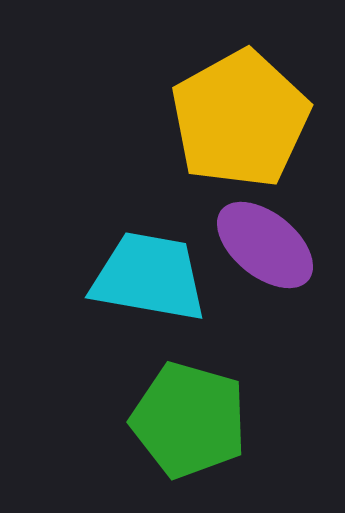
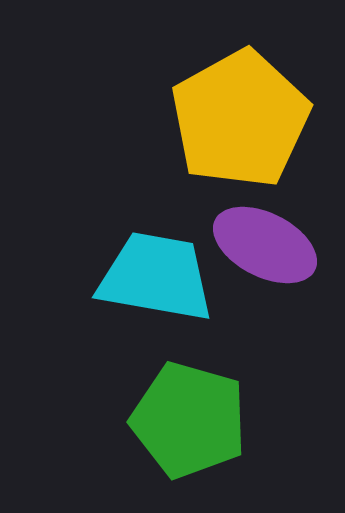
purple ellipse: rotated 12 degrees counterclockwise
cyan trapezoid: moved 7 px right
